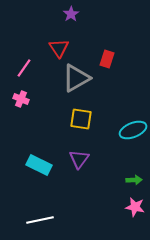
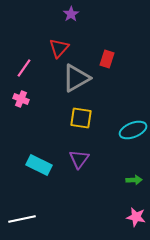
red triangle: rotated 15 degrees clockwise
yellow square: moved 1 px up
pink star: moved 1 px right, 10 px down
white line: moved 18 px left, 1 px up
